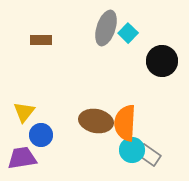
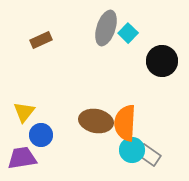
brown rectangle: rotated 25 degrees counterclockwise
